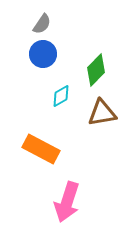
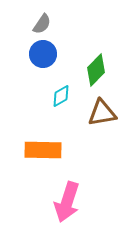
orange rectangle: moved 2 px right, 1 px down; rotated 27 degrees counterclockwise
